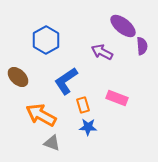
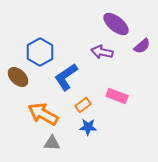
purple ellipse: moved 7 px left, 2 px up
blue hexagon: moved 6 px left, 12 px down
purple semicircle: rotated 54 degrees clockwise
purple arrow: rotated 15 degrees counterclockwise
blue L-shape: moved 4 px up
pink rectangle: moved 2 px up
orange rectangle: rotated 70 degrees clockwise
orange arrow: moved 2 px right, 1 px up
gray triangle: rotated 18 degrees counterclockwise
